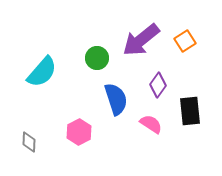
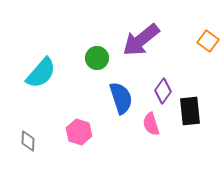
orange square: moved 23 px right; rotated 20 degrees counterclockwise
cyan semicircle: moved 1 px left, 1 px down
purple diamond: moved 5 px right, 6 px down
blue semicircle: moved 5 px right, 1 px up
pink semicircle: rotated 140 degrees counterclockwise
pink hexagon: rotated 15 degrees counterclockwise
gray diamond: moved 1 px left, 1 px up
